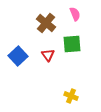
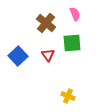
green square: moved 1 px up
yellow cross: moved 3 px left
